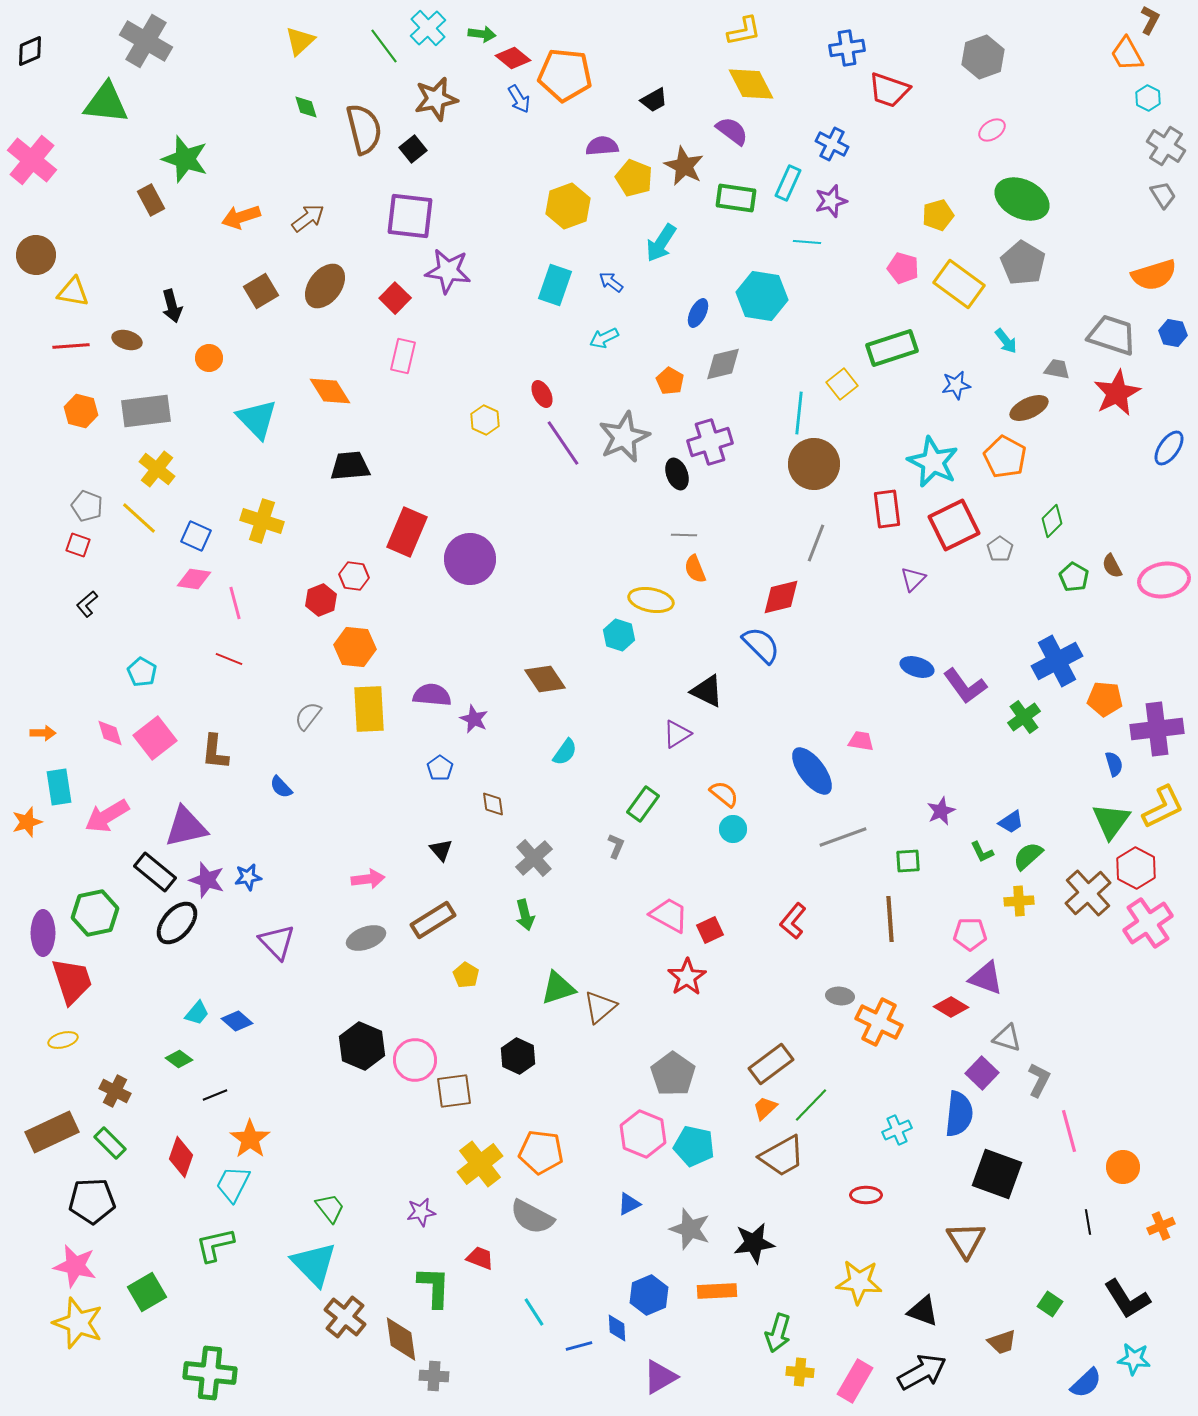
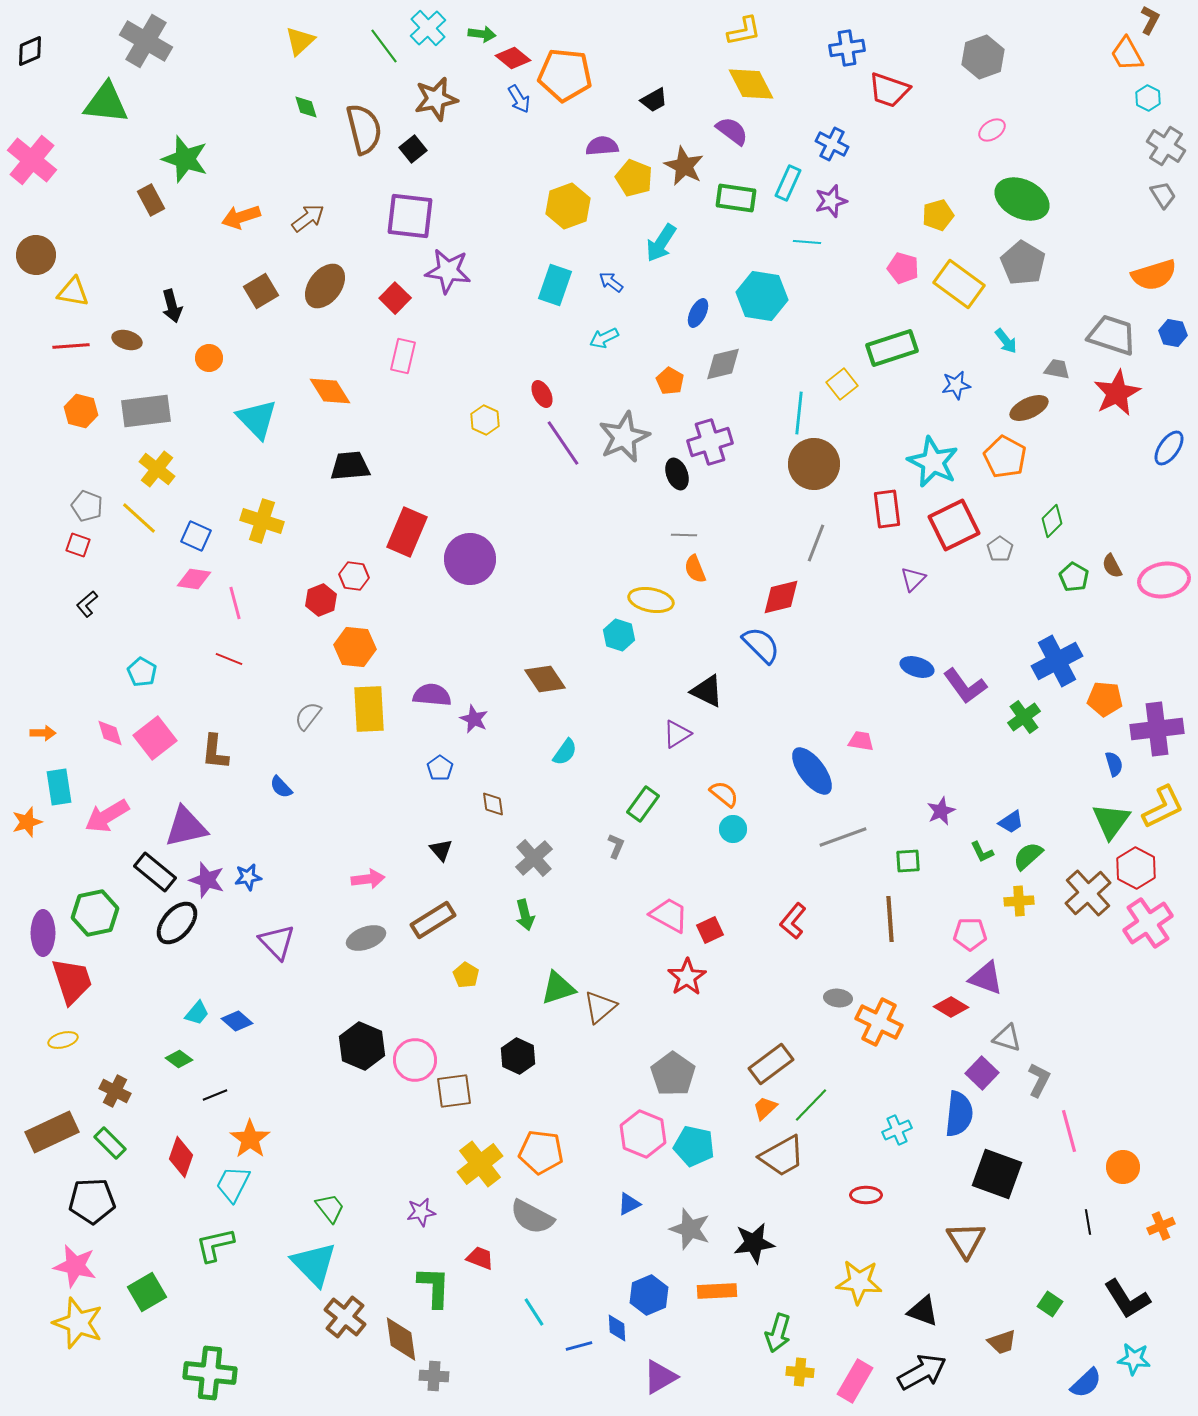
gray ellipse at (840, 996): moved 2 px left, 2 px down
